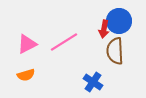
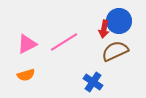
brown semicircle: rotated 68 degrees clockwise
